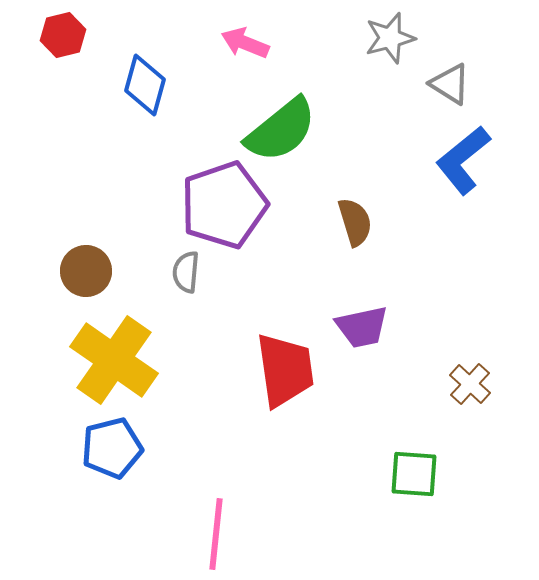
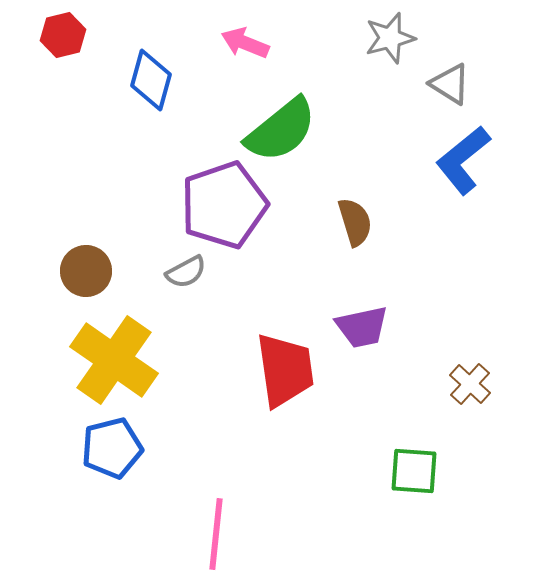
blue diamond: moved 6 px right, 5 px up
gray semicircle: rotated 123 degrees counterclockwise
green square: moved 3 px up
